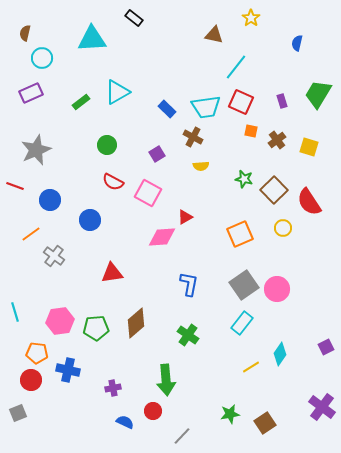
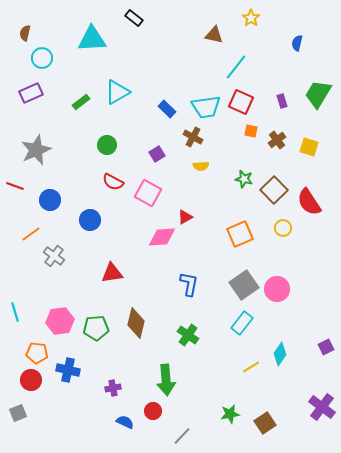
brown diamond at (136, 323): rotated 36 degrees counterclockwise
